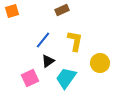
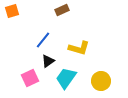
yellow L-shape: moved 4 px right, 7 px down; rotated 95 degrees clockwise
yellow circle: moved 1 px right, 18 px down
